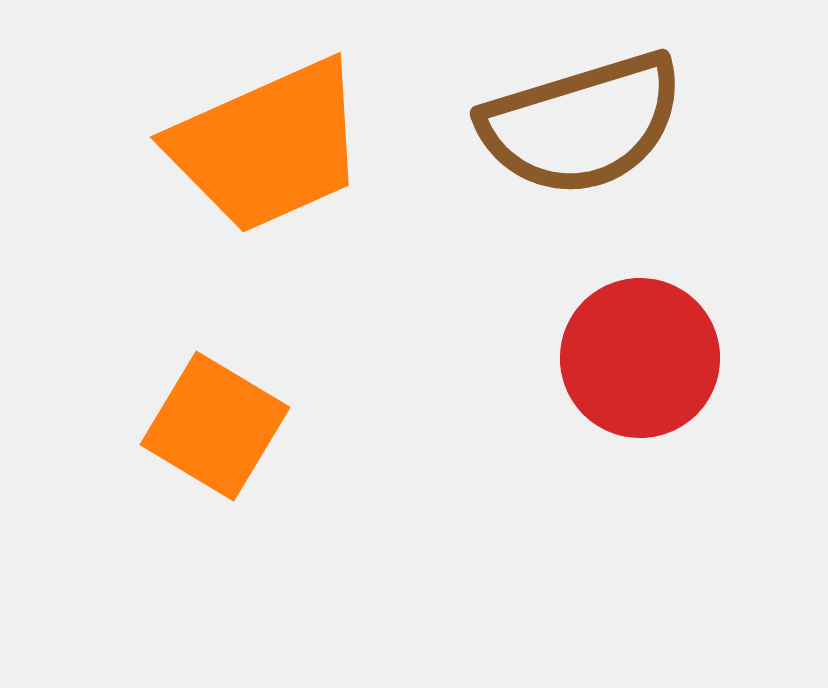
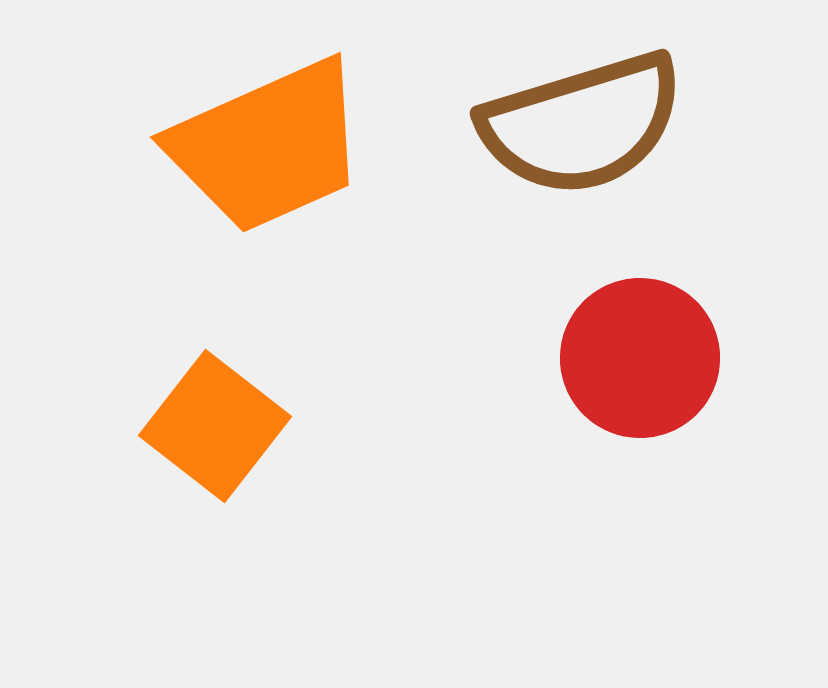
orange square: rotated 7 degrees clockwise
